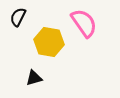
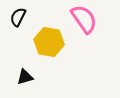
pink semicircle: moved 4 px up
black triangle: moved 9 px left, 1 px up
